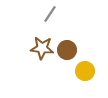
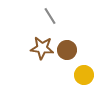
gray line: moved 2 px down; rotated 66 degrees counterclockwise
yellow circle: moved 1 px left, 4 px down
